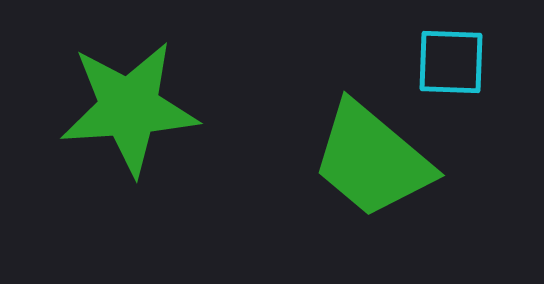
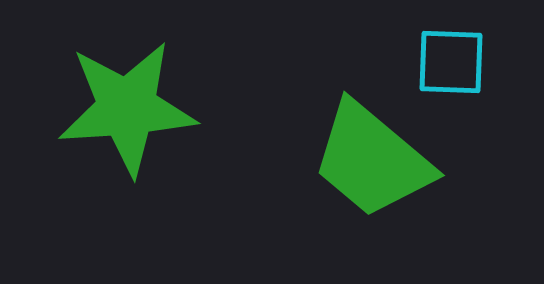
green star: moved 2 px left
